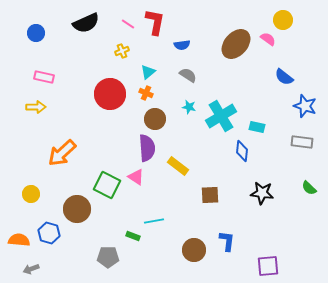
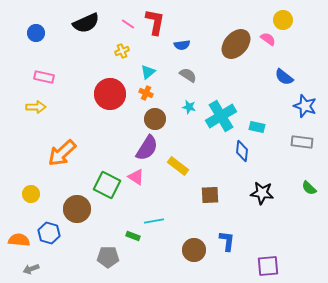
purple semicircle at (147, 148): rotated 36 degrees clockwise
